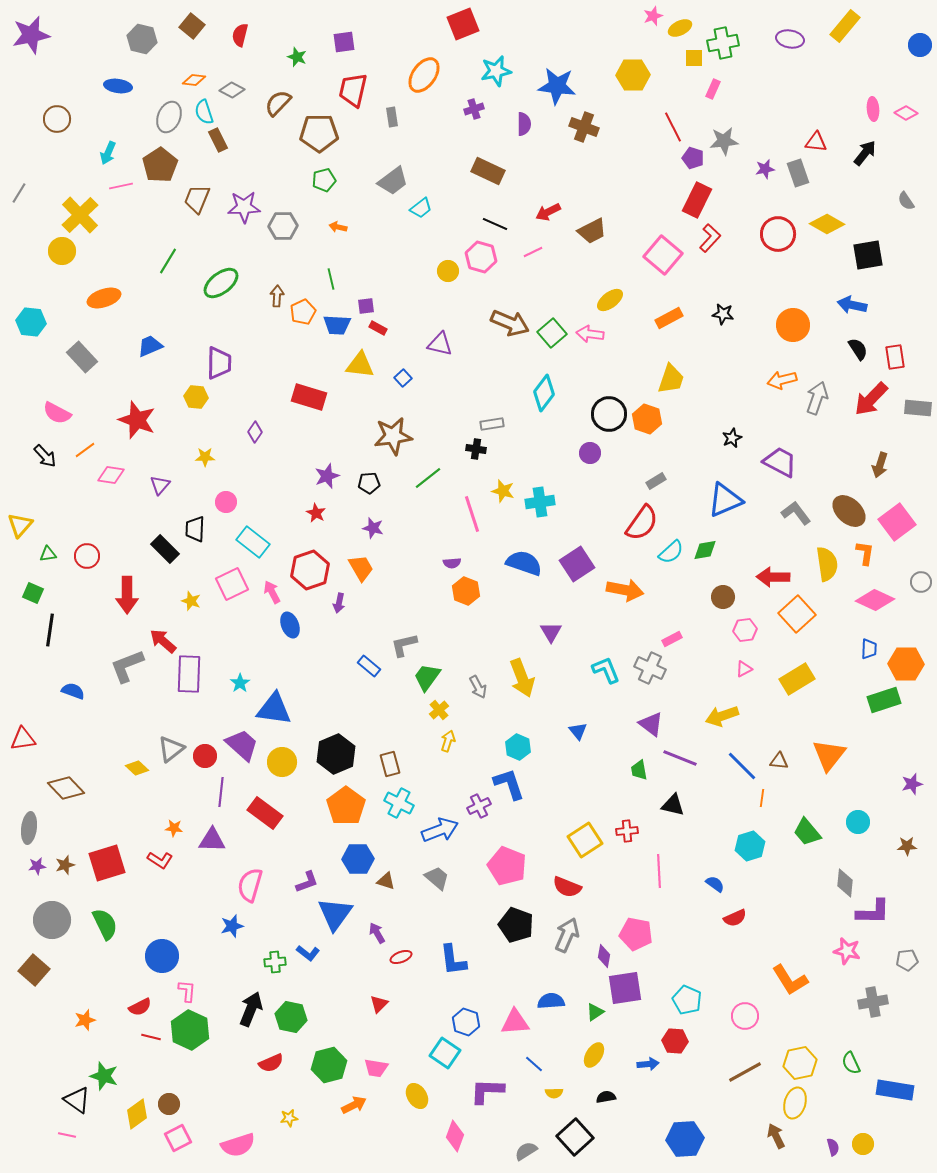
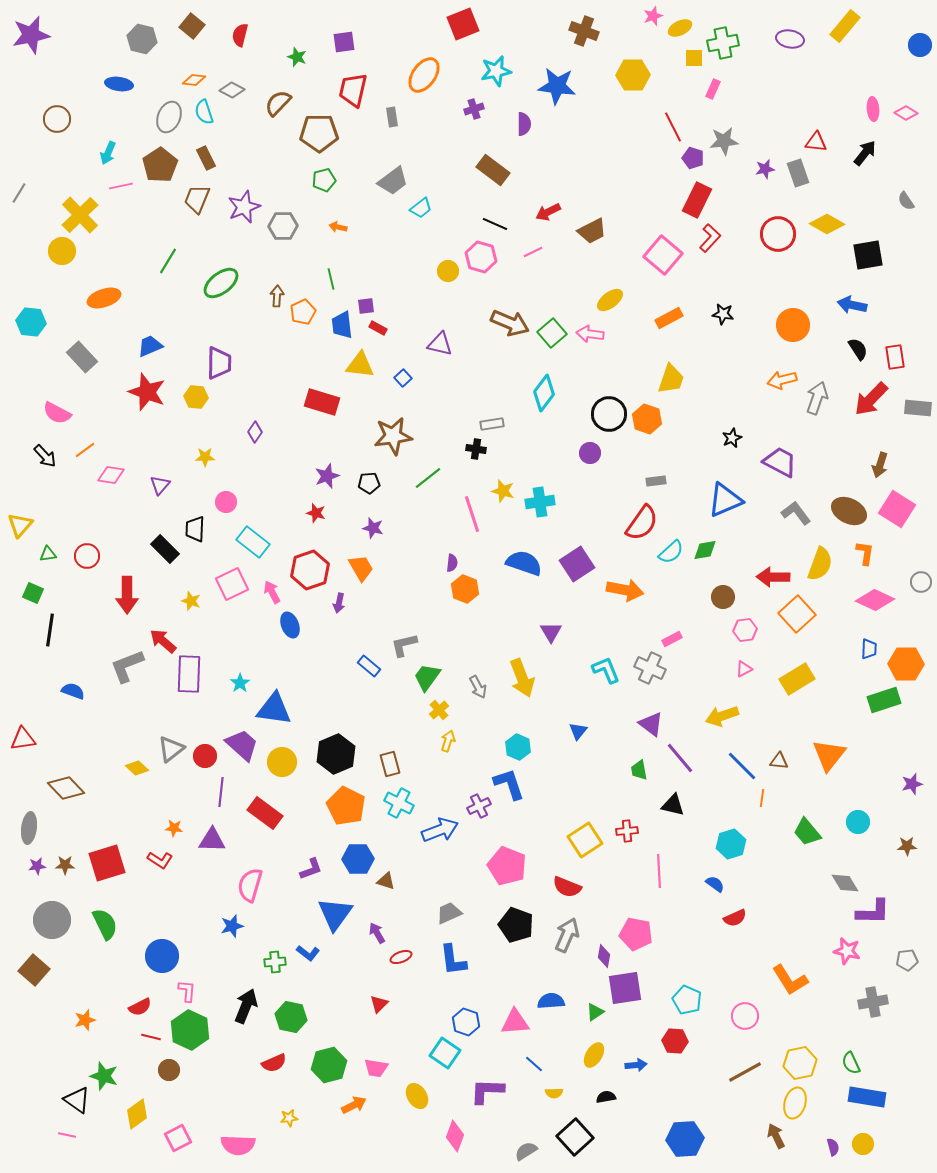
blue ellipse at (118, 86): moved 1 px right, 2 px up
brown cross at (584, 127): moved 96 px up
brown rectangle at (218, 140): moved 12 px left, 18 px down
brown rectangle at (488, 171): moved 5 px right, 1 px up; rotated 12 degrees clockwise
purple star at (244, 207): rotated 20 degrees counterclockwise
blue trapezoid at (337, 325): moved 5 px right; rotated 80 degrees clockwise
red rectangle at (309, 397): moved 13 px right, 5 px down
red star at (137, 420): moved 10 px right, 28 px up
gray rectangle at (656, 481): rotated 24 degrees clockwise
brown ellipse at (849, 511): rotated 16 degrees counterclockwise
red star at (316, 513): rotated 12 degrees counterclockwise
pink square at (897, 522): moved 13 px up; rotated 21 degrees counterclockwise
purple semicircle at (452, 563): rotated 78 degrees counterclockwise
yellow semicircle at (827, 564): moved 7 px left; rotated 28 degrees clockwise
orange hexagon at (466, 591): moved 1 px left, 2 px up
blue triangle at (578, 731): rotated 18 degrees clockwise
purple line at (680, 758): rotated 28 degrees clockwise
orange pentagon at (346, 806): rotated 9 degrees counterclockwise
cyan hexagon at (750, 846): moved 19 px left, 2 px up
brown star at (65, 865): rotated 18 degrees clockwise
gray trapezoid at (437, 878): moved 12 px right, 35 px down; rotated 64 degrees counterclockwise
purple L-shape at (307, 882): moved 4 px right, 13 px up
gray diamond at (845, 883): rotated 36 degrees counterclockwise
black arrow at (251, 1009): moved 5 px left, 3 px up
red semicircle at (271, 1063): moved 3 px right
blue arrow at (648, 1064): moved 12 px left, 1 px down
blue rectangle at (895, 1090): moved 28 px left, 7 px down
brown circle at (169, 1104): moved 34 px up
pink semicircle at (238, 1145): rotated 20 degrees clockwise
